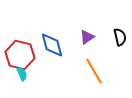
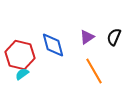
black semicircle: moved 6 px left; rotated 144 degrees counterclockwise
blue diamond: moved 1 px right
cyan semicircle: rotated 104 degrees counterclockwise
